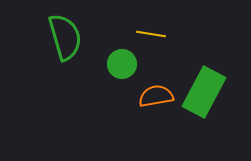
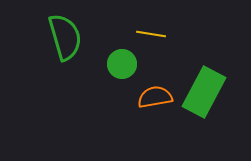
orange semicircle: moved 1 px left, 1 px down
